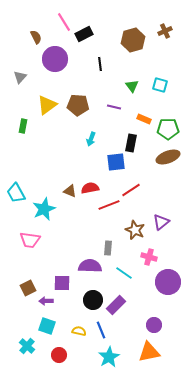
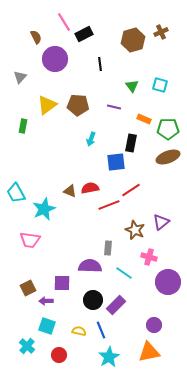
brown cross at (165, 31): moved 4 px left, 1 px down
